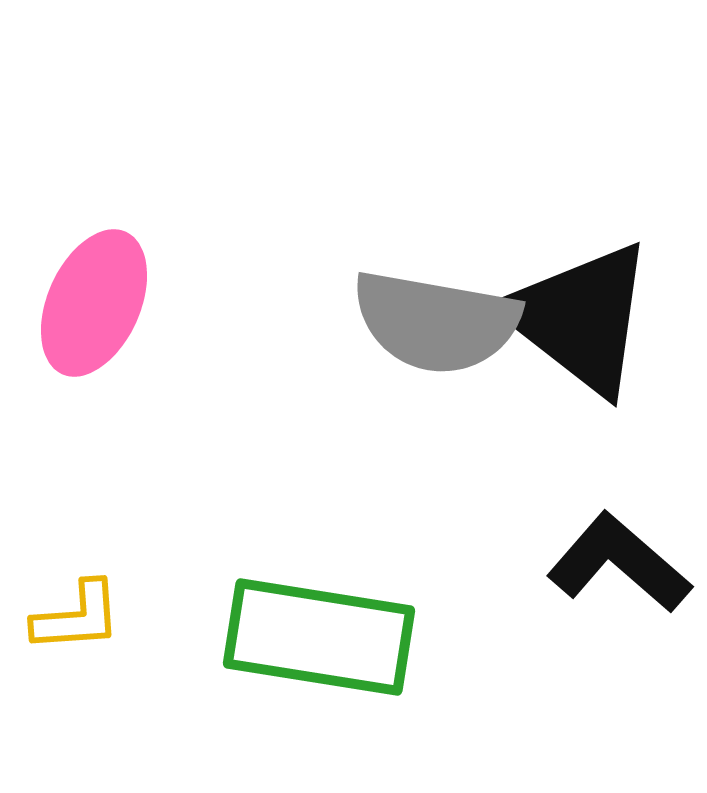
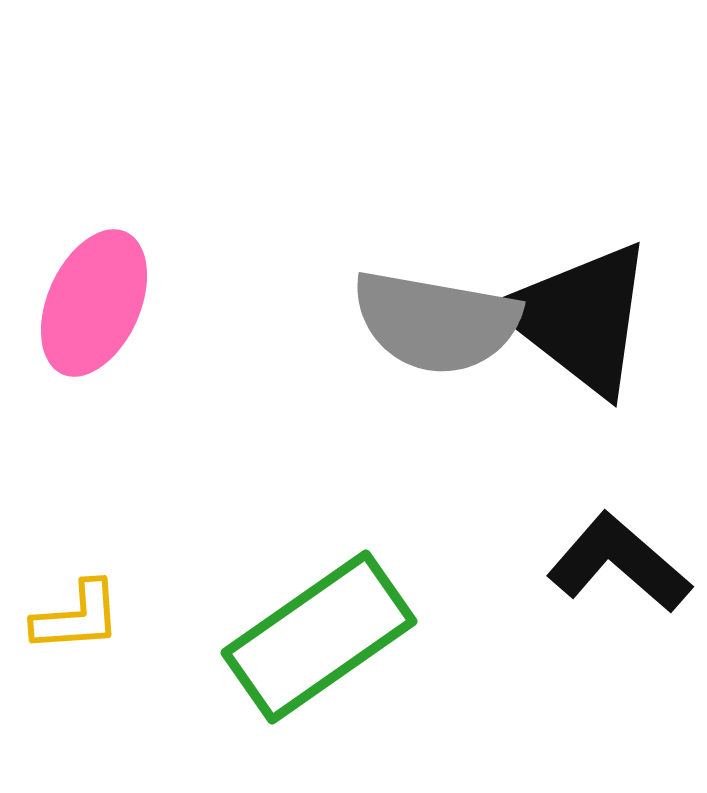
green rectangle: rotated 44 degrees counterclockwise
